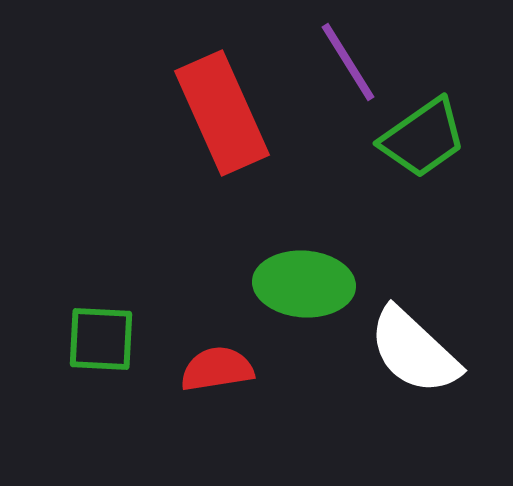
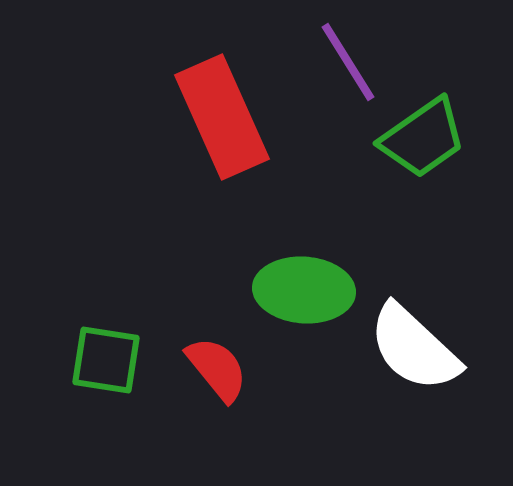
red rectangle: moved 4 px down
green ellipse: moved 6 px down
green square: moved 5 px right, 21 px down; rotated 6 degrees clockwise
white semicircle: moved 3 px up
red semicircle: rotated 60 degrees clockwise
